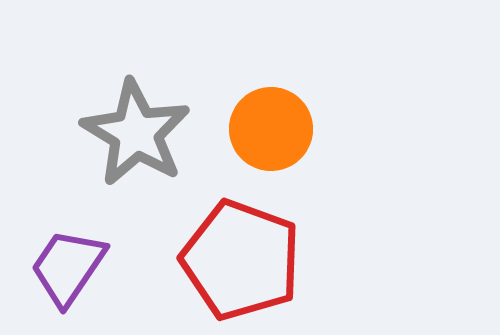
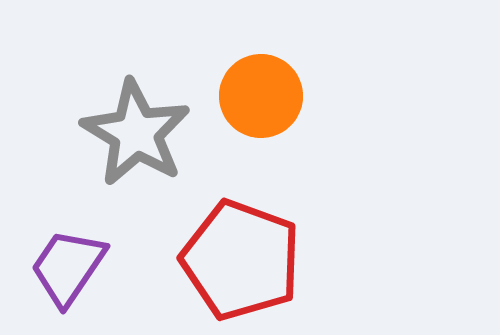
orange circle: moved 10 px left, 33 px up
